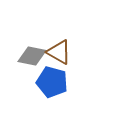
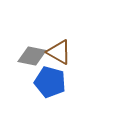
blue pentagon: moved 2 px left
